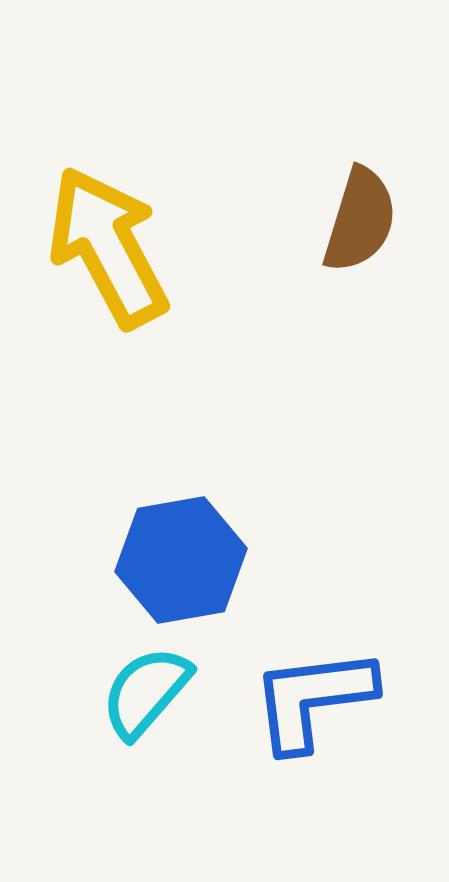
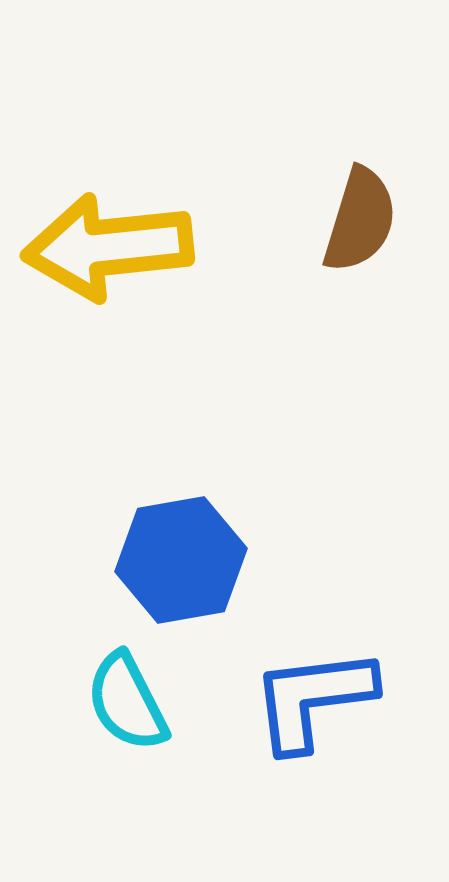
yellow arrow: rotated 68 degrees counterclockwise
cyan semicircle: moved 19 px left, 10 px down; rotated 68 degrees counterclockwise
